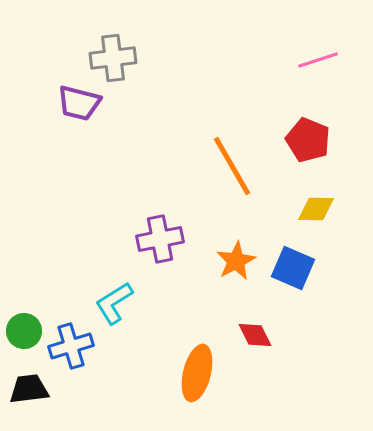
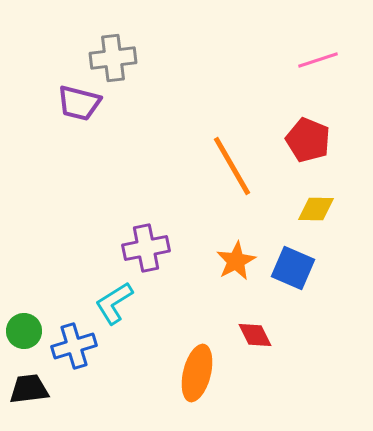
purple cross: moved 14 px left, 9 px down
blue cross: moved 3 px right
